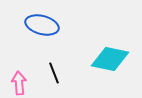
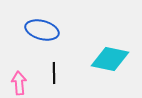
blue ellipse: moved 5 px down
black line: rotated 20 degrees clockwise
